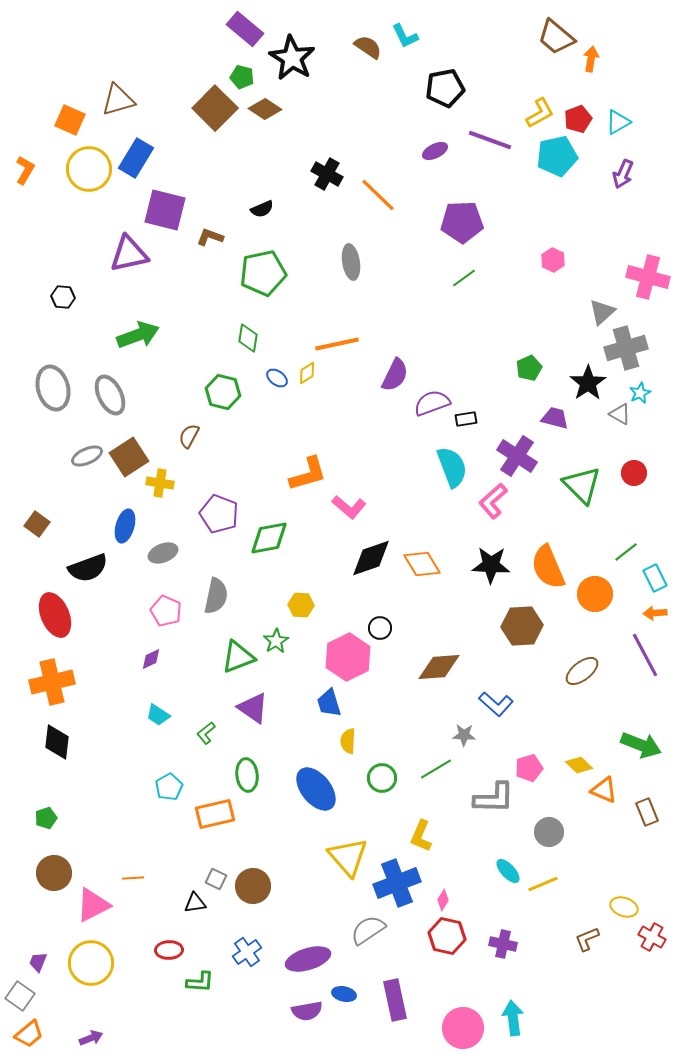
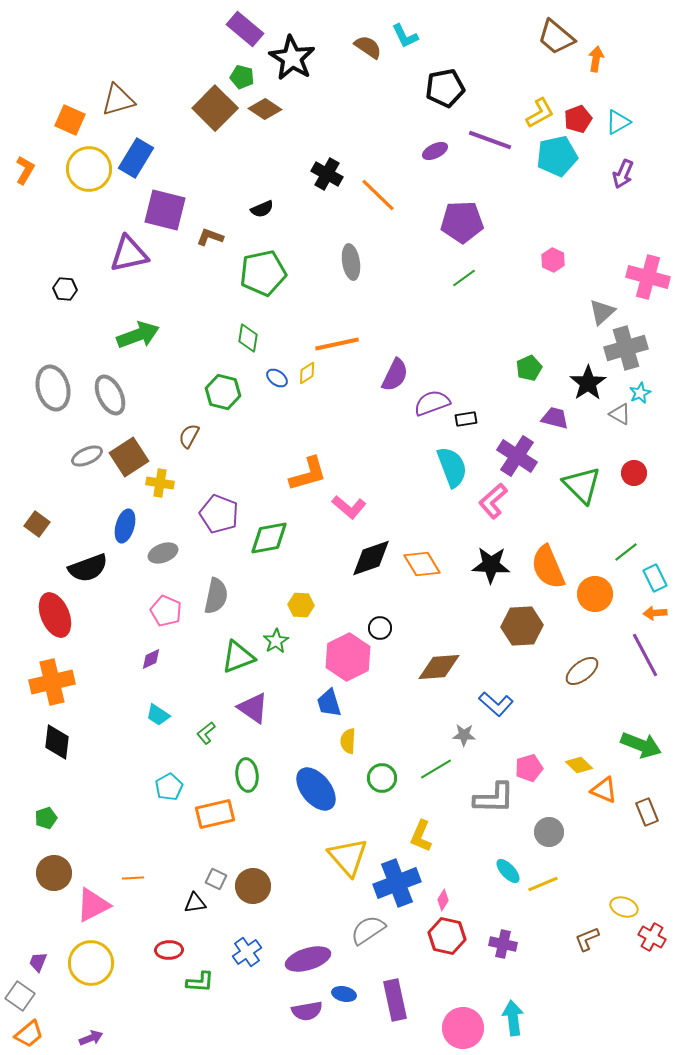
orange arrow at (591, 59): moved 5 px right
black hexagon at (63, 297): moved 2 px right, 8 px up
